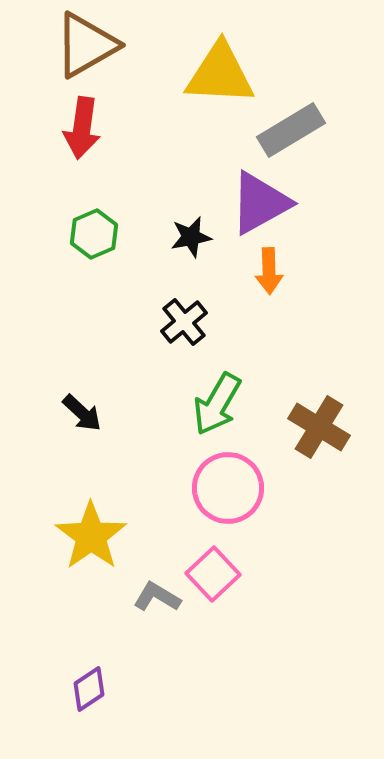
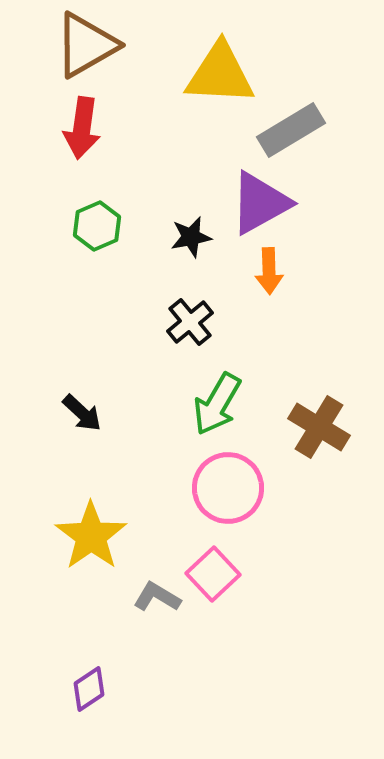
green hexagon: moved 3 px right, 8 px up
black cross: moved 6 px right
